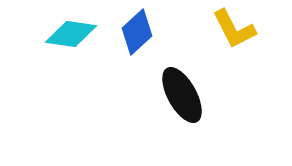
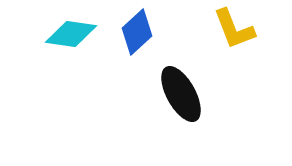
yellow L-shape: rotated 6 degrees clockwise
black ellipse: moved 1 px left, 1 px up
